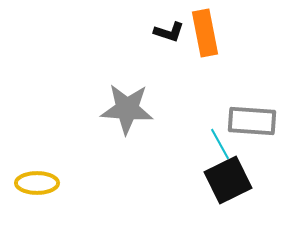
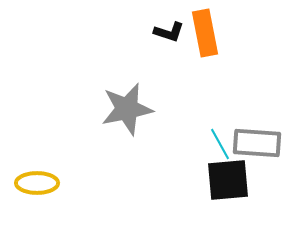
gray star: rotated 16 degrees counterclockwise
gray rectangle: moved 5 px right, 22 px down
black square: rotated 21 degrees clockwise
